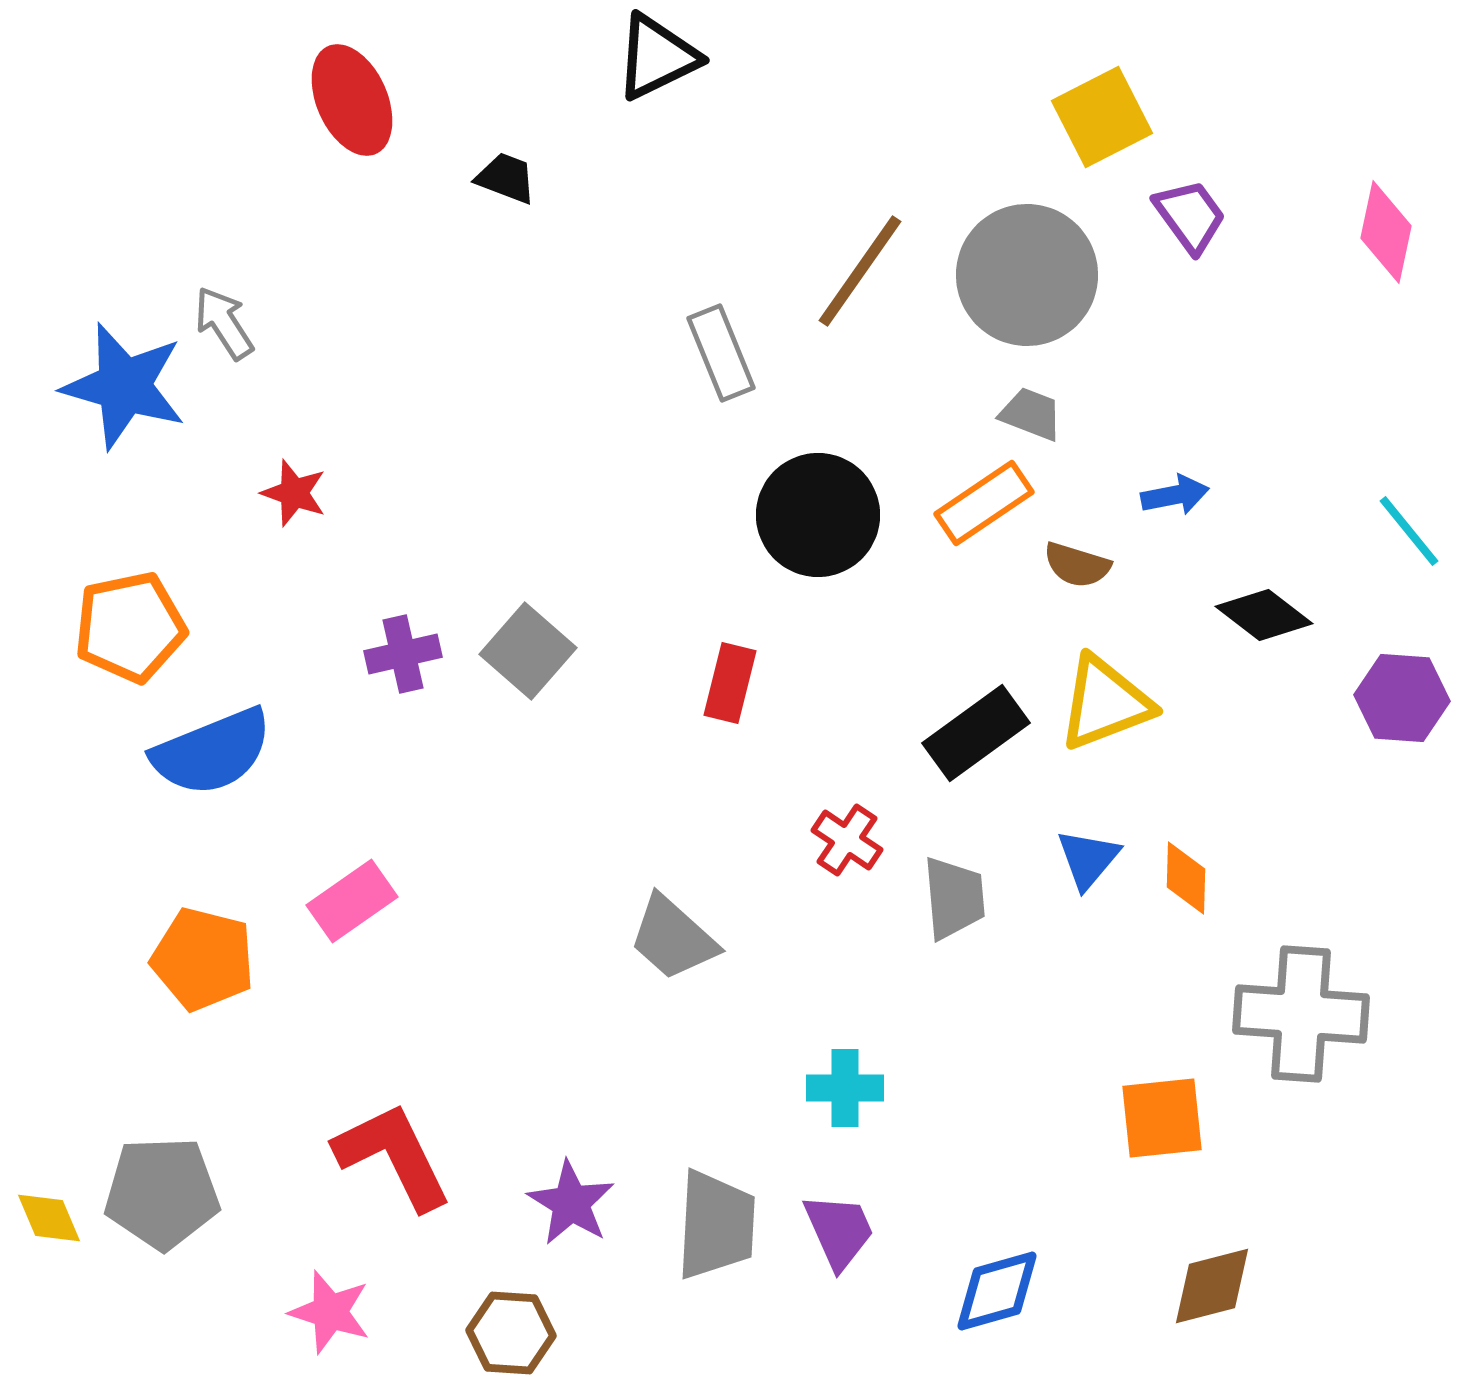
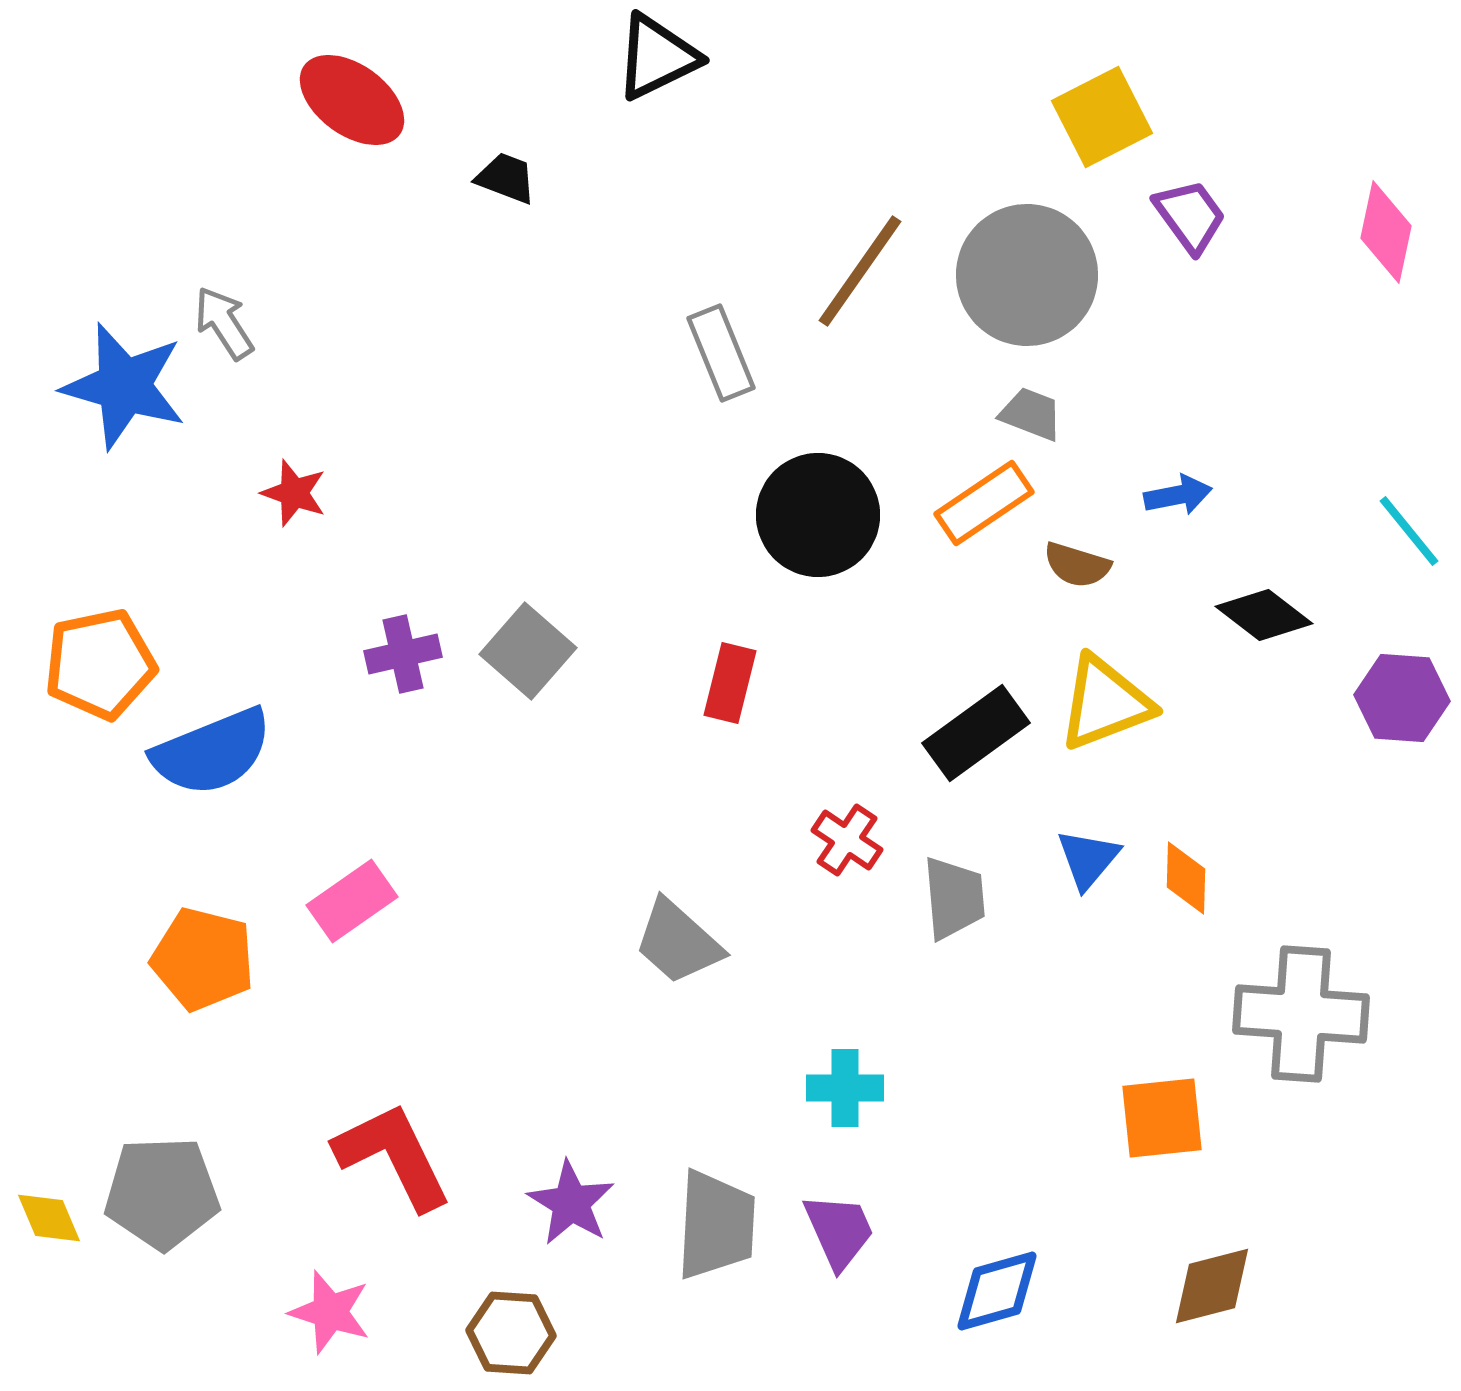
red ellipse at (352, 100): rotated 30 degrees counterclockwise
blue arrow at (1175, 495): moved 3 px right
orange pentagon at (130, 627): moved 30 px left, 37 px down
gray trapezoid at (673, 938): moved 5 px right, 4 px down
